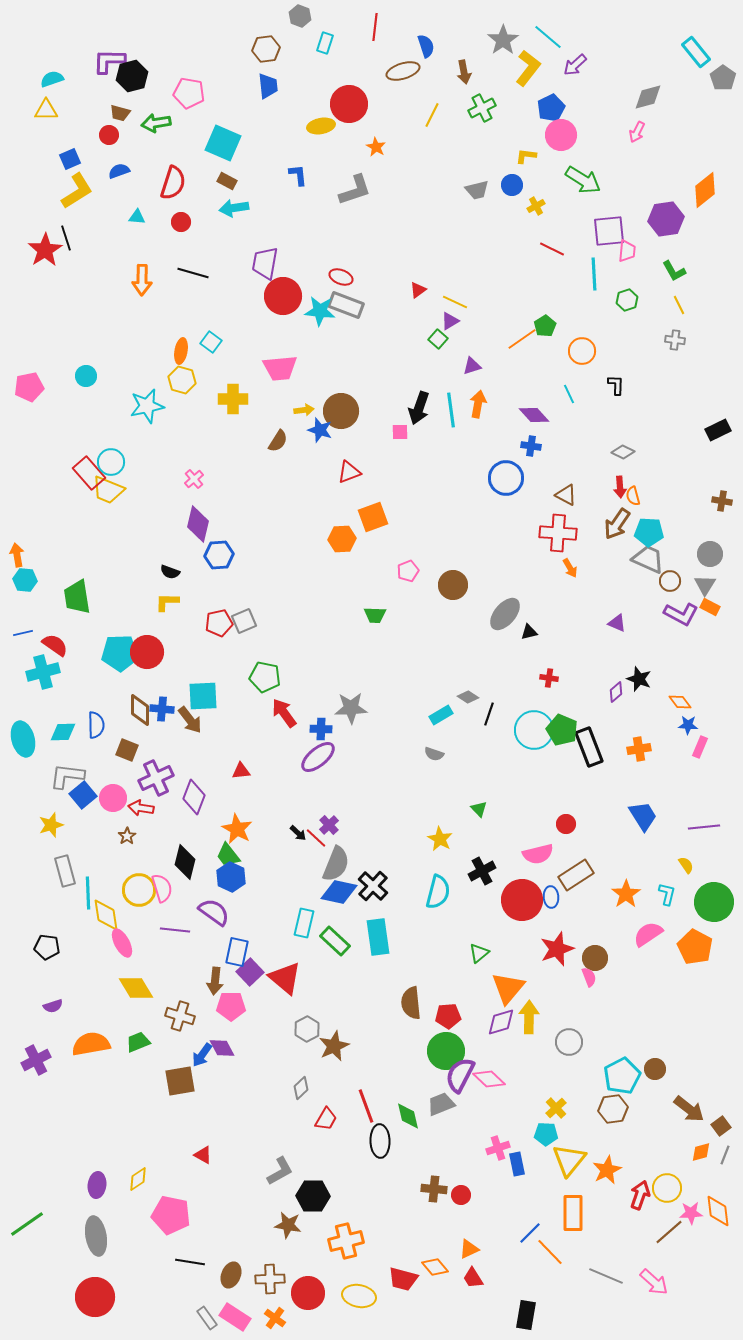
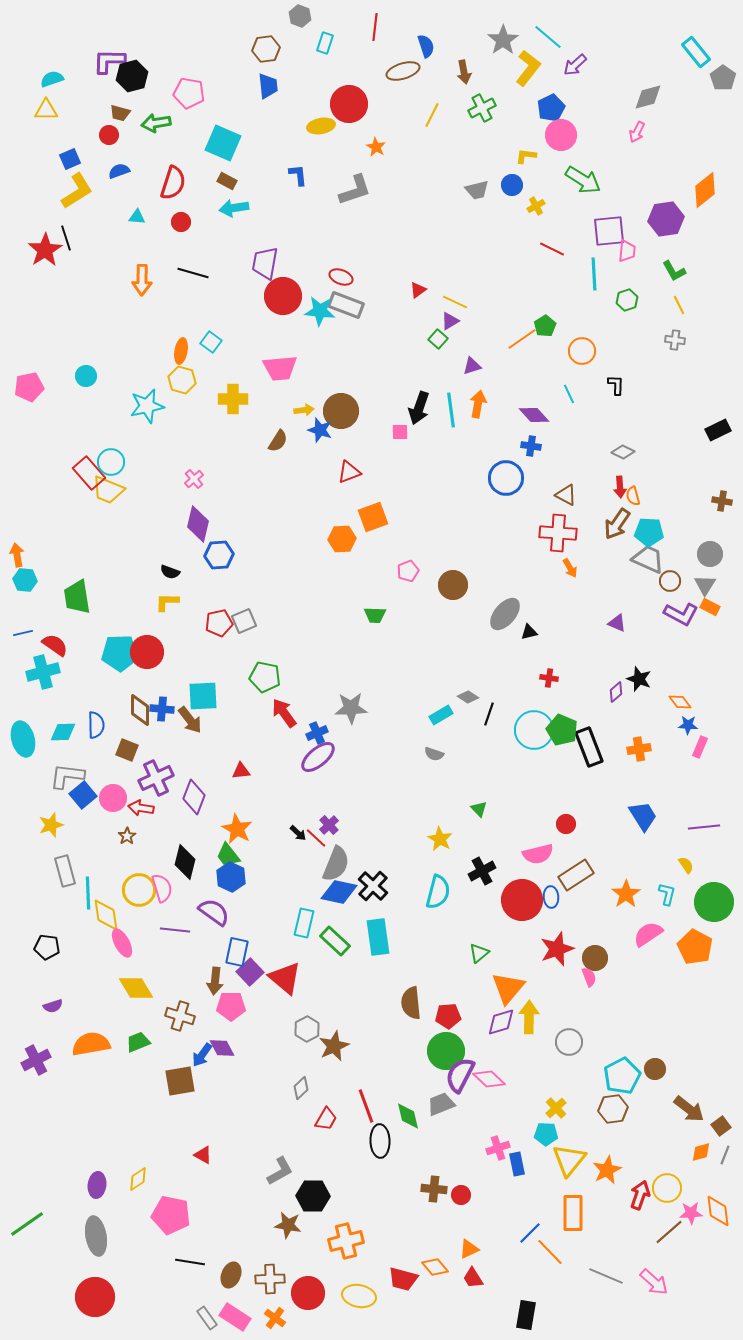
blue cross at (321, 729): moved 4 px left, 4 px down; rotated 25 degrees counterclockwise
